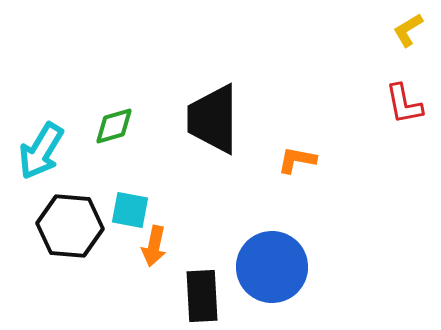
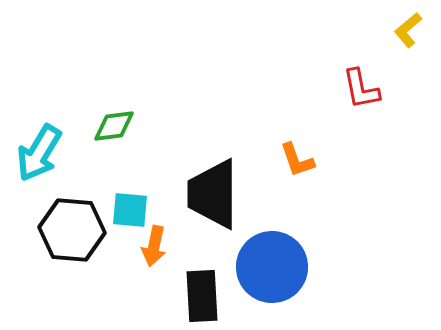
yellow L-shape: rotated 9 degrees counterclockwise
red L-shape: moved 43 px left, 15 px up
black trapezoid: moved 75 px down
green diamond: rotated 9 degrees clockwise
cyan arrow: moved 2 px left, 2 px down
orange L-shape: rotated 120 degrees counterclockwise
cyan square: rotated 6 degrees counterclockwise
black hexagon: moved 2 px right, 4 px down
